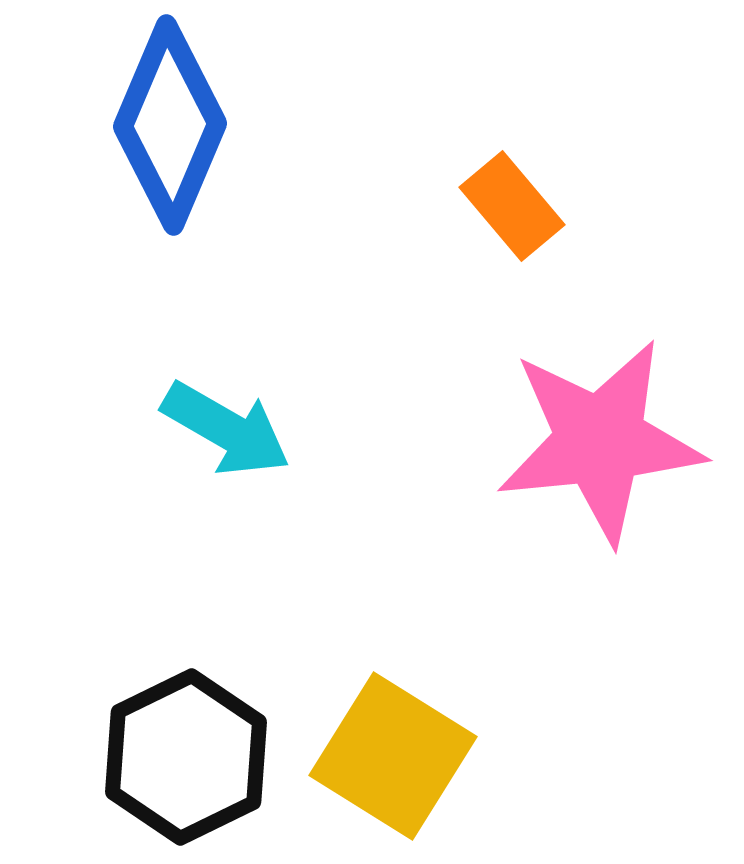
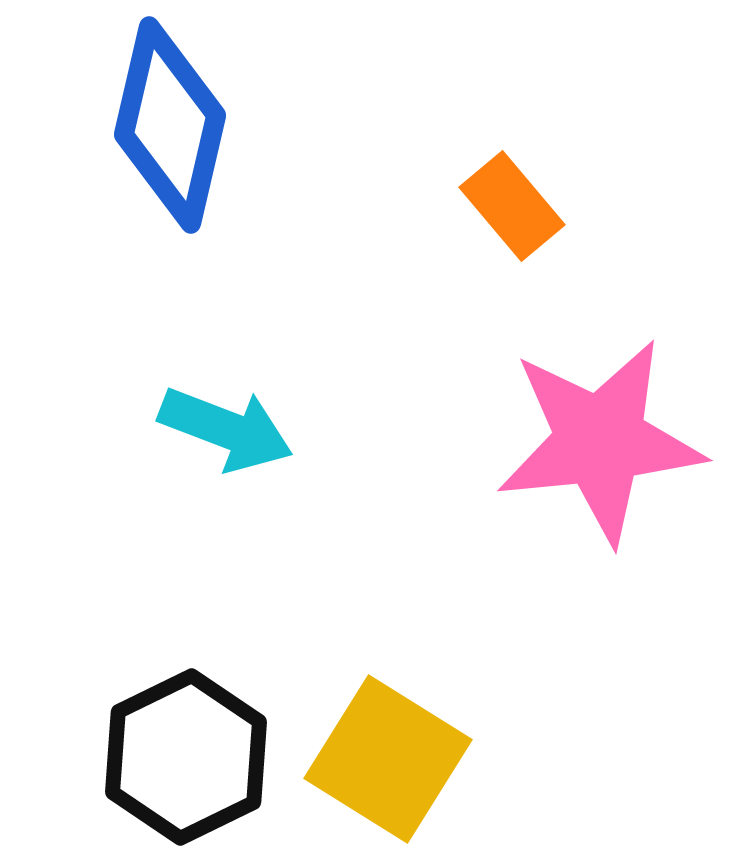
blue diamond: rotated 10 degrees counterclockwise
cyan arrow: rotated 9 degrees counterclockwise
yellow square: moved 5 px left, 3 px down
